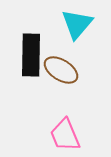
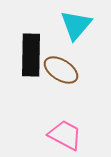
cyan triangle: moved 1 px left, 1 px down
pink trapezoid: rotated 141 degrees clockwise
